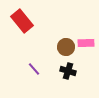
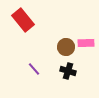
red rectangle: moved 1 px right, 1 px up
